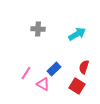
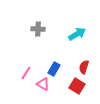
blue rectangle: rotated 16 degrees counterclockwise
